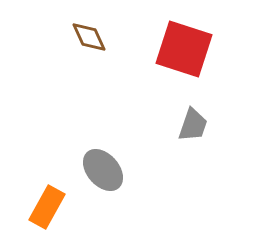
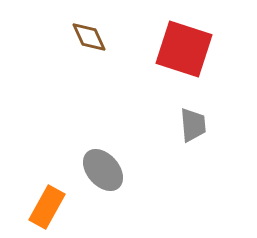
gray trapezoid: rotated 24 degrees counterclockwise
